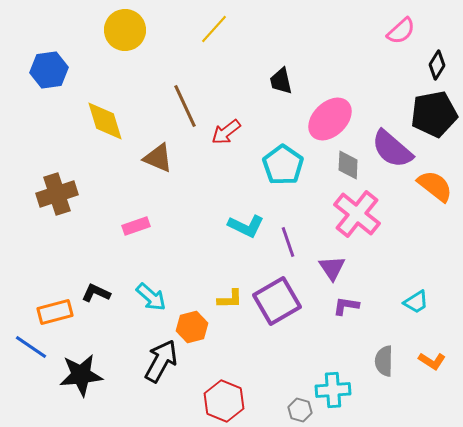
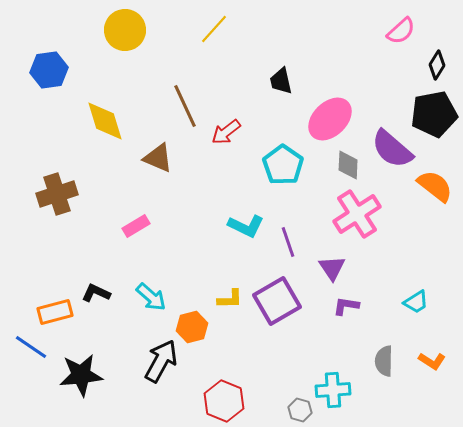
pink cross: rotated 18 degrees clockwise
pink rectangle: rotated 12 degrees counterclockwise
